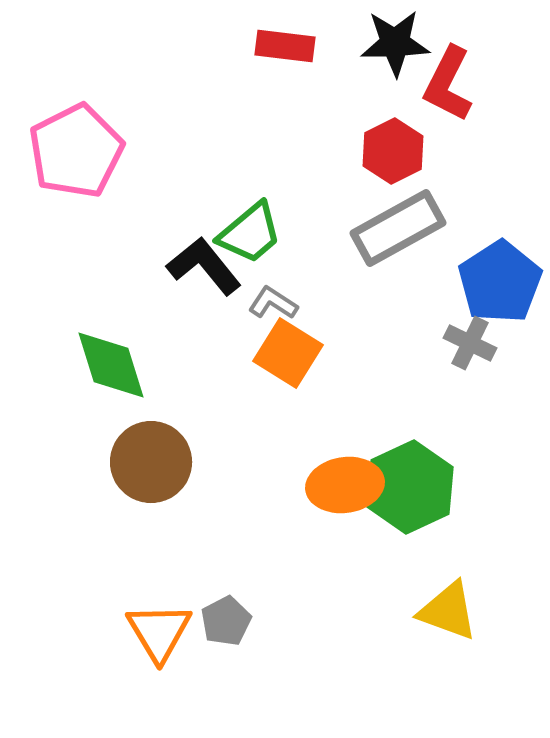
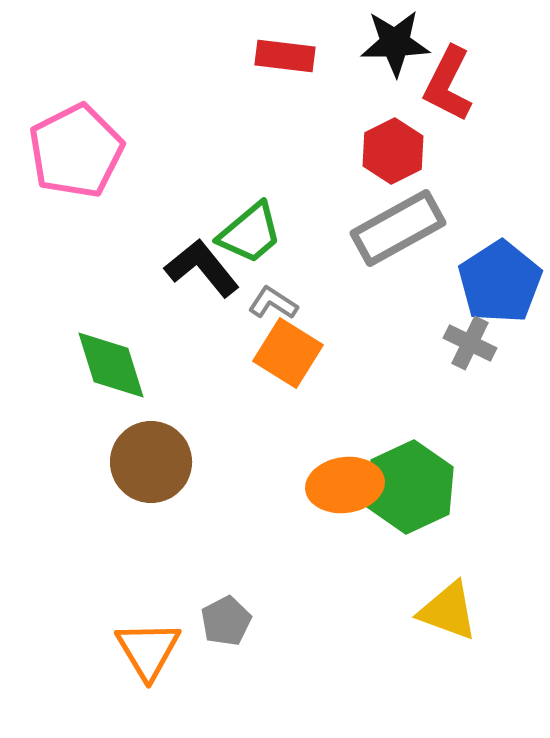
red rectangle: moved 10 px down
black L-shape: moved 2 px left, 2 px down
orange triangle: moved 11 px left, 18 px down
